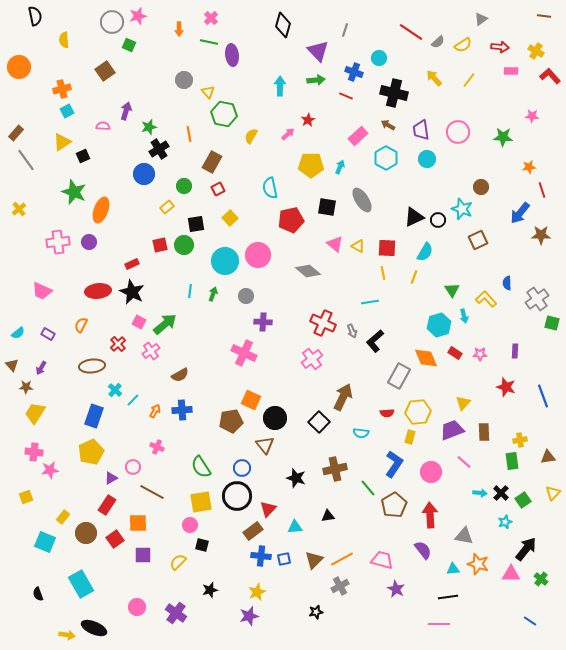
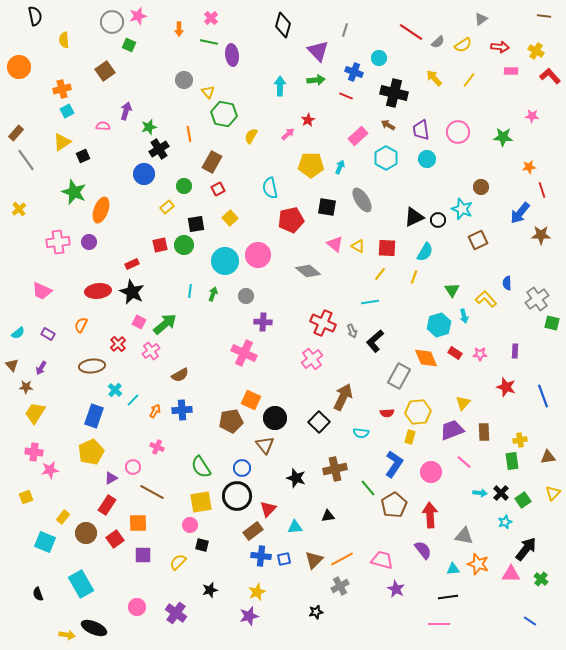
yellow line at (383, 273): moved 3 px left, 1 px down; rotated 48 degrees clockwise
